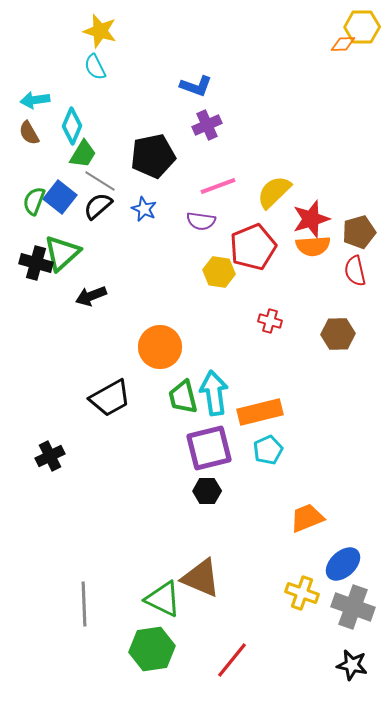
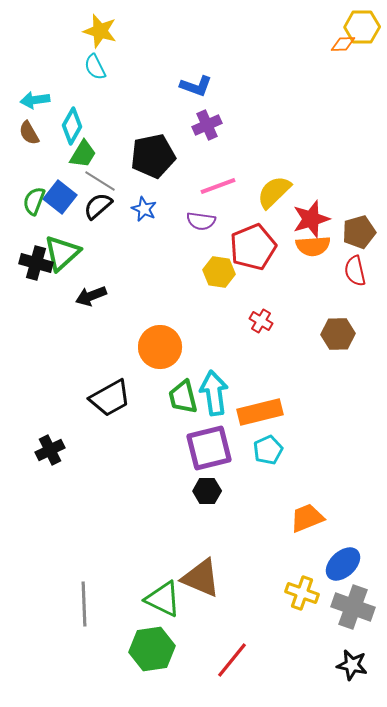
cyan diamond at (72, 126): rotated 6 degrees clockwise
red cross at (270, 321): moved 9 px left; rotated 15 degrees clockwise
black cross at (50, 456): moved 6 px up
